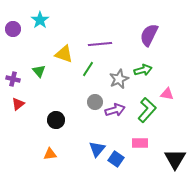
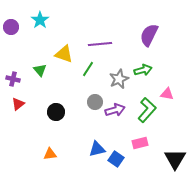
purple circle: moved 2 px left, 2 px up
green triangle: moved 1 px right, 1 px up
black circle: moved 8 px up
pink rectangle: rotated 14 degrees counterclockwise
blue triangle: rotated 36 degrees clockwise
